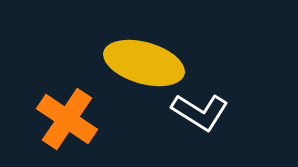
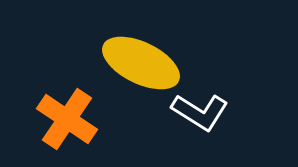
yellow ellipse: moved 3 px left; rotated 10 degrees clockwise
